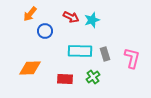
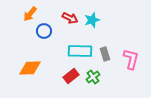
red arrow: moved 1 px left, 1 px down
blue circle: moved 1 px left
pink L-shape: moved 1 px left, 1 px down
red rectangle: moved 6 px right, 3 px up; rotated 42 degrees counterclockwise
